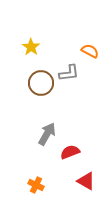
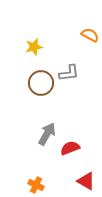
yellow star: moved 3 px right; rotated 24 degrees clockwise
orange semicircle: moved 16 px up
red semicircle: moved 4 px up
